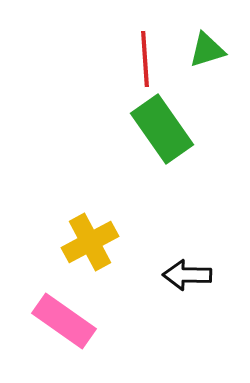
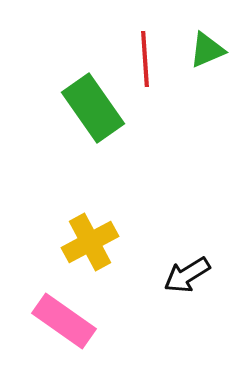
green triangle: rotated 6 degrees counterclockwise
green rectangle: moved 69 px left, 21 px up
black arrow: rotated 33 degrees counterclockwise
